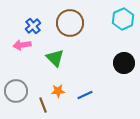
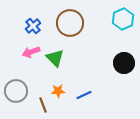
pink arrow: moved 9 px right, 7 px down; rotated 12 degrees counterclockwise
blue line: moved 1 px left
